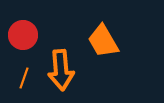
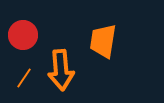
orange trapezoid: rotated 39 degrees clockwise
orange line: rotated 15 degrees clockwise
